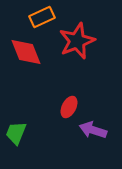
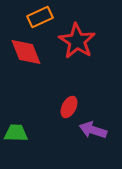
orange rectangle: moved 2 px left
red star: rotated 18 degrees counterclockwise
green trapezoid: rotated 70 degrees clockwise
